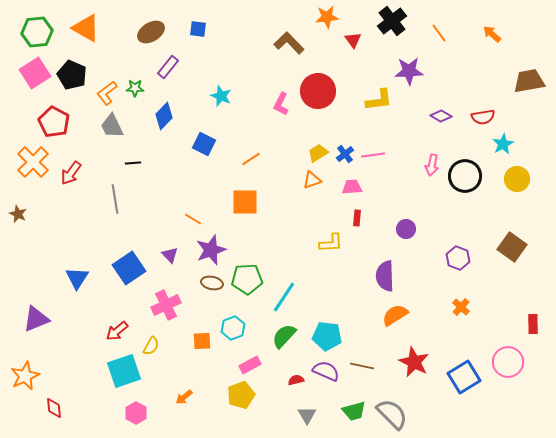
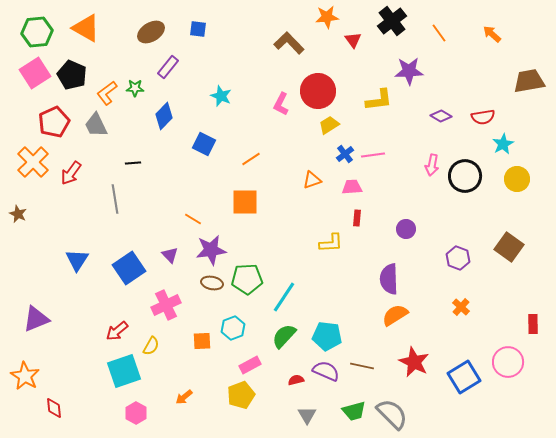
red pentagon at (54, 122): rotated 20 degrees clockwise
gray trapezoid at (112, 126): moved 16 px left, 1 px up
yellow trapezoid at (318, 153): moved 11 px right, 28 px up
brown square at (512, 247): moved 3 px left
purple star at (211, 250): rotated 12 degrees clockwise
purple semicircle at (385, 276): moved 4 px right, 3 px down
blue triangle at (77, 278): moved 18 px up
orange star at (25, 376): rotated 16 degrees counterclockwise
